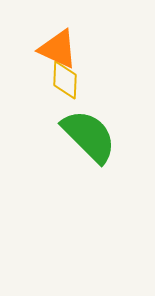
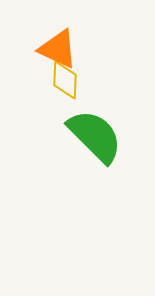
green semicircle: moved 6 px right
